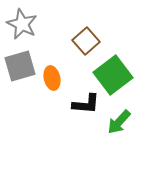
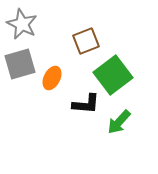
brown square: rotated 20 degrees clockwise
gray square: moved 2 px up
orange ellipse: rotated 40 degrees clockwise
